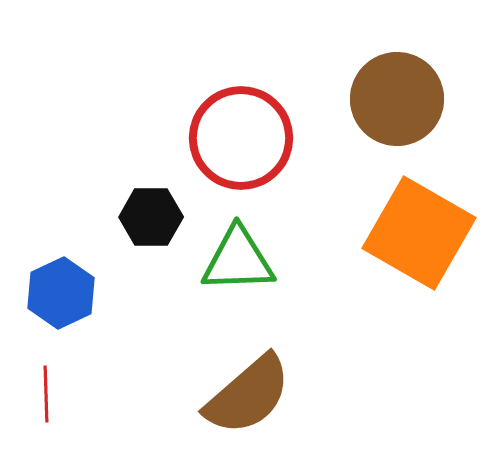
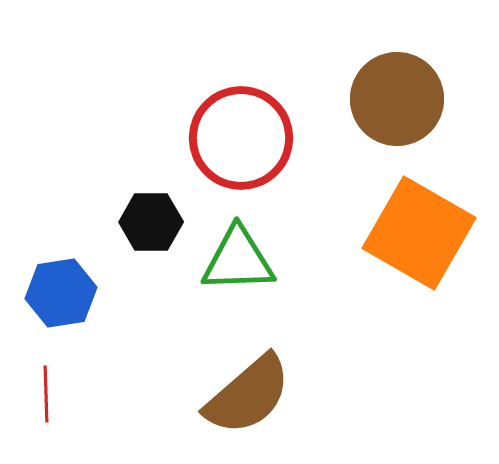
black hexagon: moved 5 px down
blue hexagon: rotated 16 degrees clockwise
